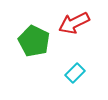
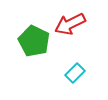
red arrow: moved 4 px left, 1 px down
